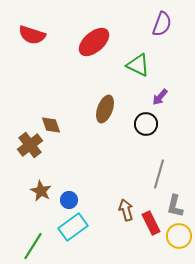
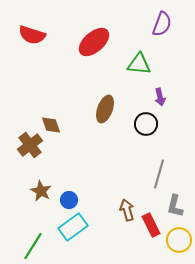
green triangle: moved 1 px right, 1 px up; rotated 20 degrees counterclockwise
purple arrow: rotated 54 degrees counterclockwise
brown arrow: moved 1 px right
red rectangle: moved 2 px down
yellow circle: moved 4 px down
